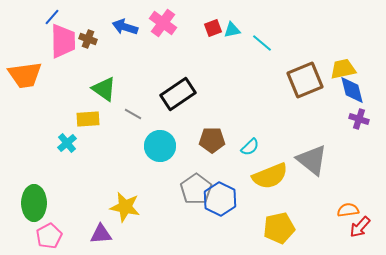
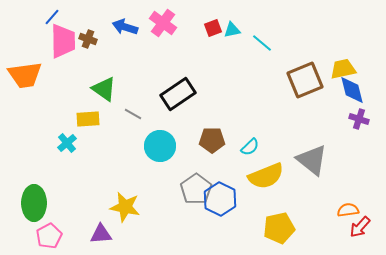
yellow semicircle: moved 4 px left
